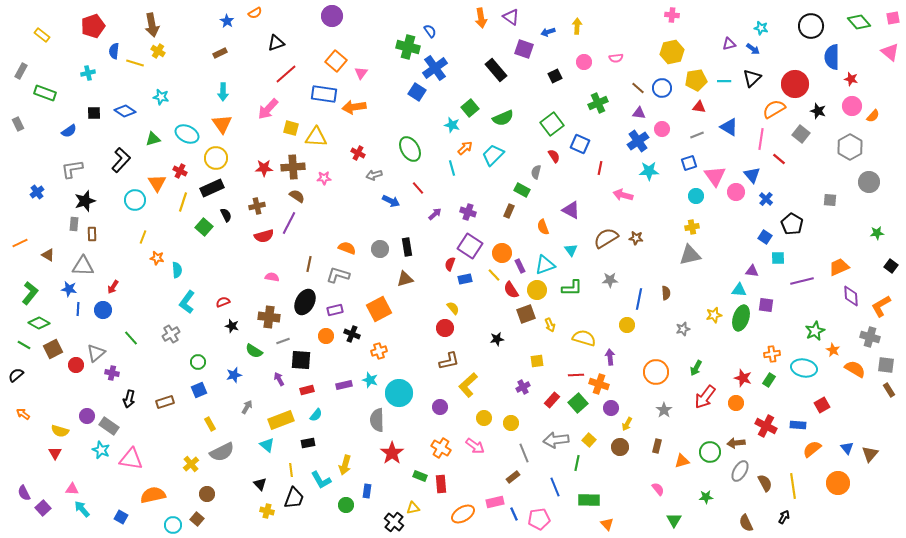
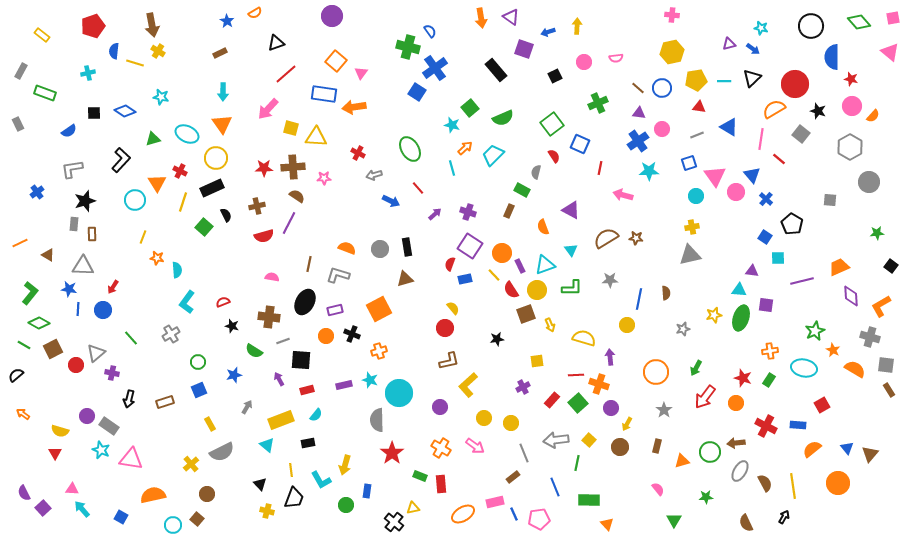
orange cross at (772, 354): moved 2 px left, 3 px up
